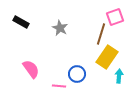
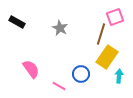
black rectangle: moved 4 px left
blue circle: moved 4 px right
pink line: rotated 24 degrees clockwise
